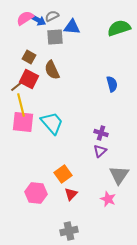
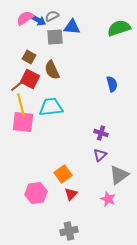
red square: moved 1 px right
cyan trapezoid: moved 1 px left, 16 px up; rotated 55 degrees counterclockwise
purple triangle: moved 4 px down
gray triangle: rotated 20 degrees clockwise
pink hexagon: rotated 15 degrees counterclockwise
